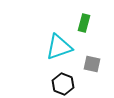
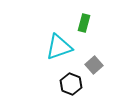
gray square: moved 2 px right, 1 px down; rotated 36 degrees clockwise
black hexagon: moved 8 px right
